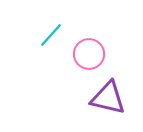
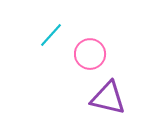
pink circle: moved 1 px right
